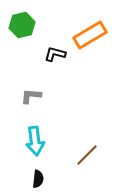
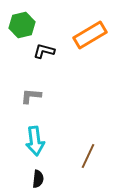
black L-shape: moved 11 px left, 3 px up
brown line: moved 1 px right, 1 px down; rotated 20 degrees counterclockwise
